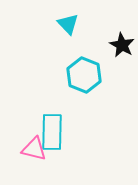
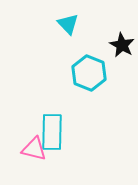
cyan hexagon: moved 5 px right, 2 px up
